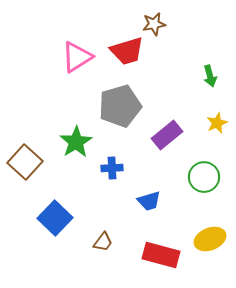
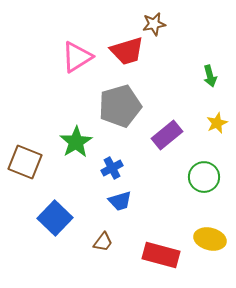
brown square: rotated 20 degrees counterclockwise
blue cross: rotated 25 degrees counterclockwise
blue trapezoid: moved 29 px left
yellow ellipse: rotated 36 degrees clockwise
